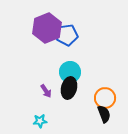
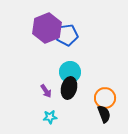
cyan star: moved 10 px right, 4 px up
